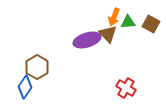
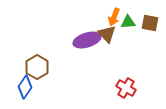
brown square: moved 1 px left, 1 px up; rotated 18 degrees counterclockwise
brown triangle: moved 1 px left
